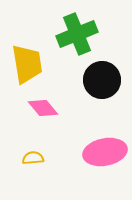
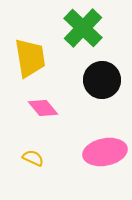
green cross: moved 6 px right, 6 px up; rotated 24 degrees counterclockwise
yellow trapezoid: moved 3 px right, 6 px up
yellow semicircle: rotated 30 degrees clockwise
